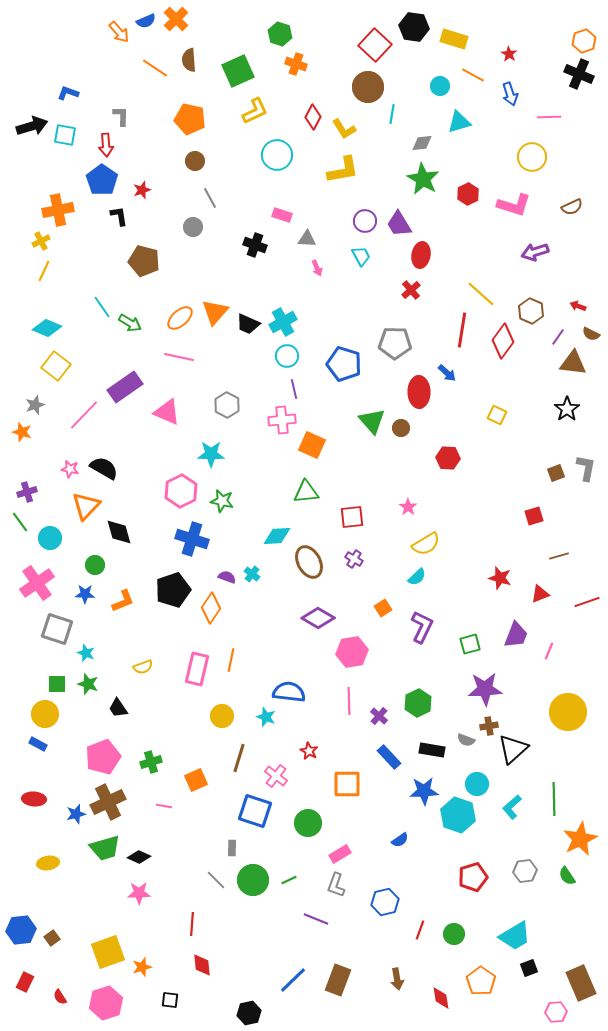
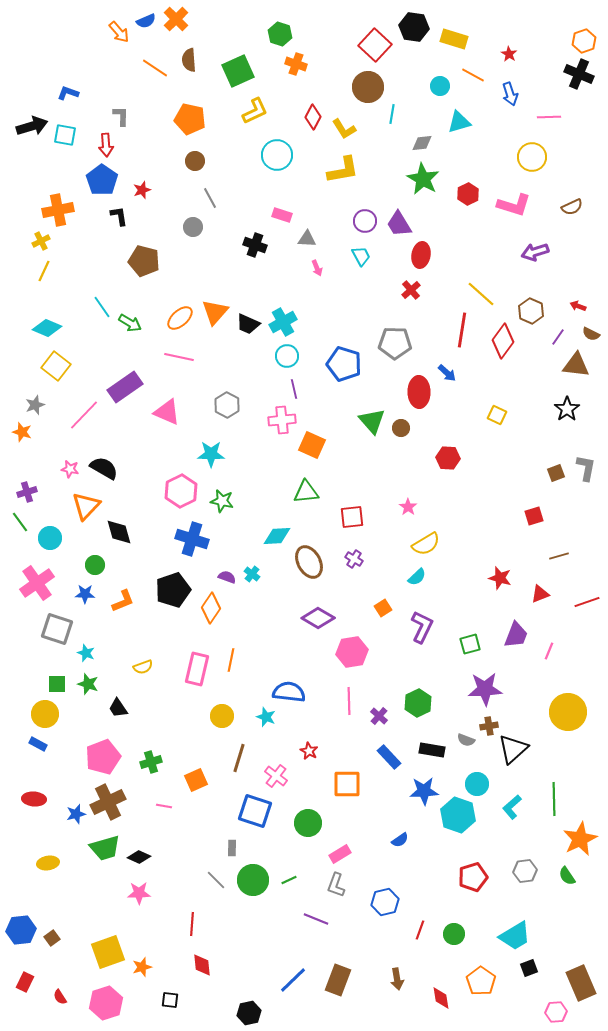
brown triangle at (573, 363): moved 3 px right, 2 px down
